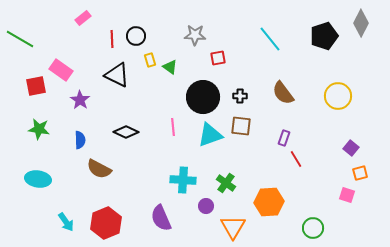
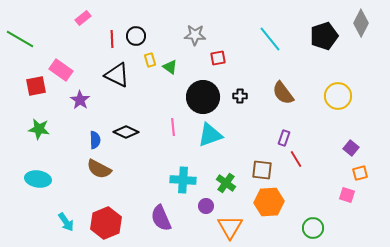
brown square at (241, 126): moved 21 px right, 44 px down
blue semicircle at (80, 140): moved 15 px right
orange triangle at (233, 227): moved 3 px left
